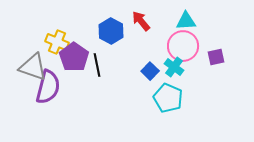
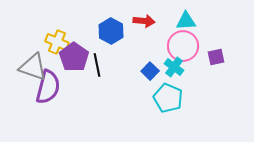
red arrow: moved 3 px right; rotated 135 degrees clockwise
